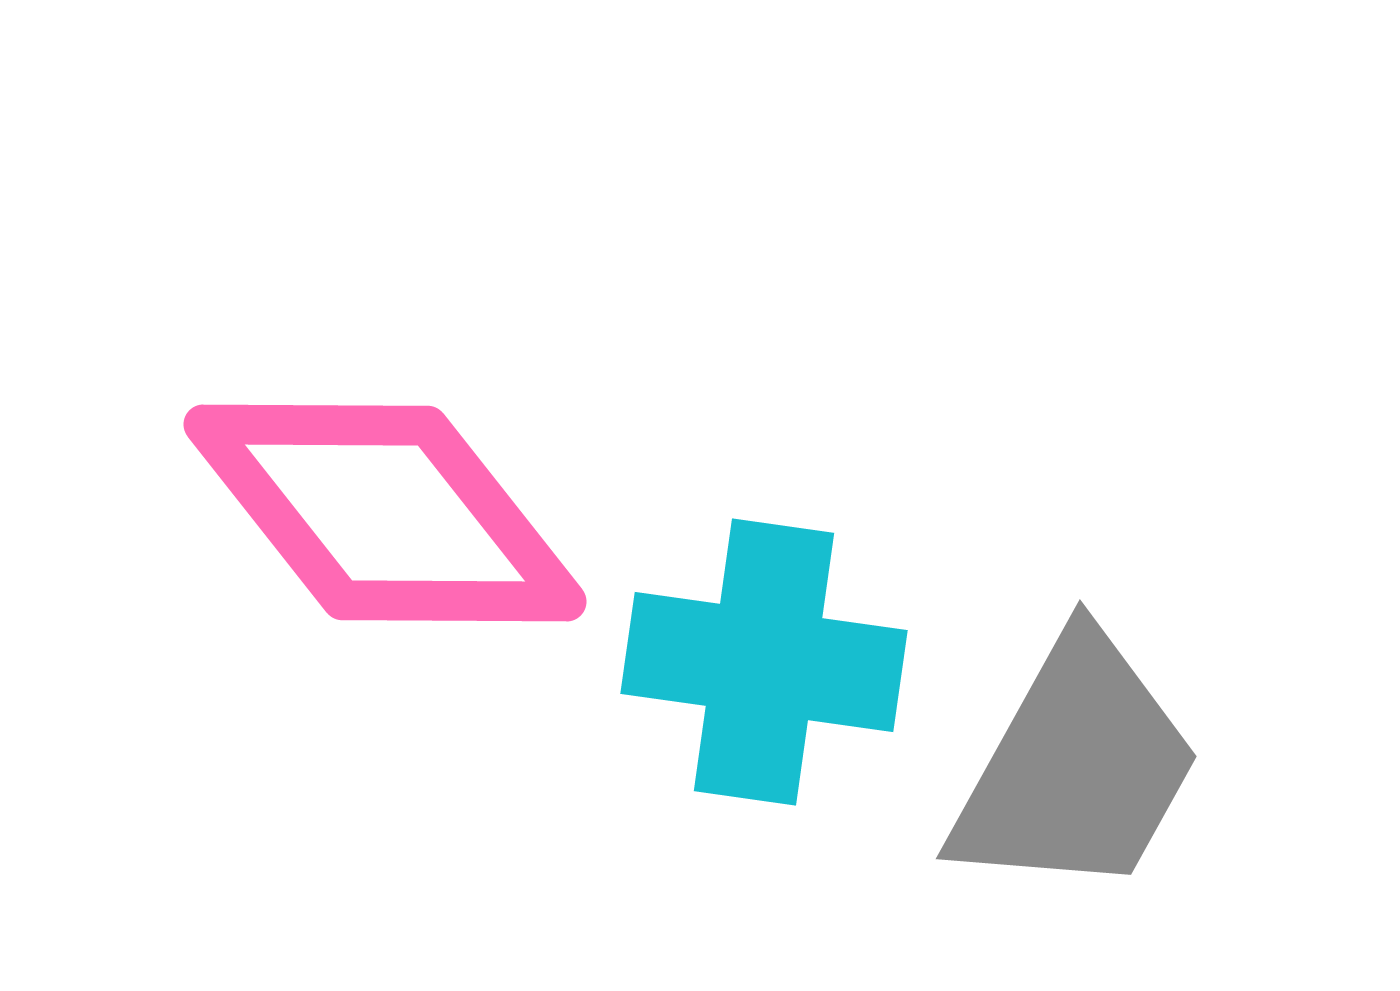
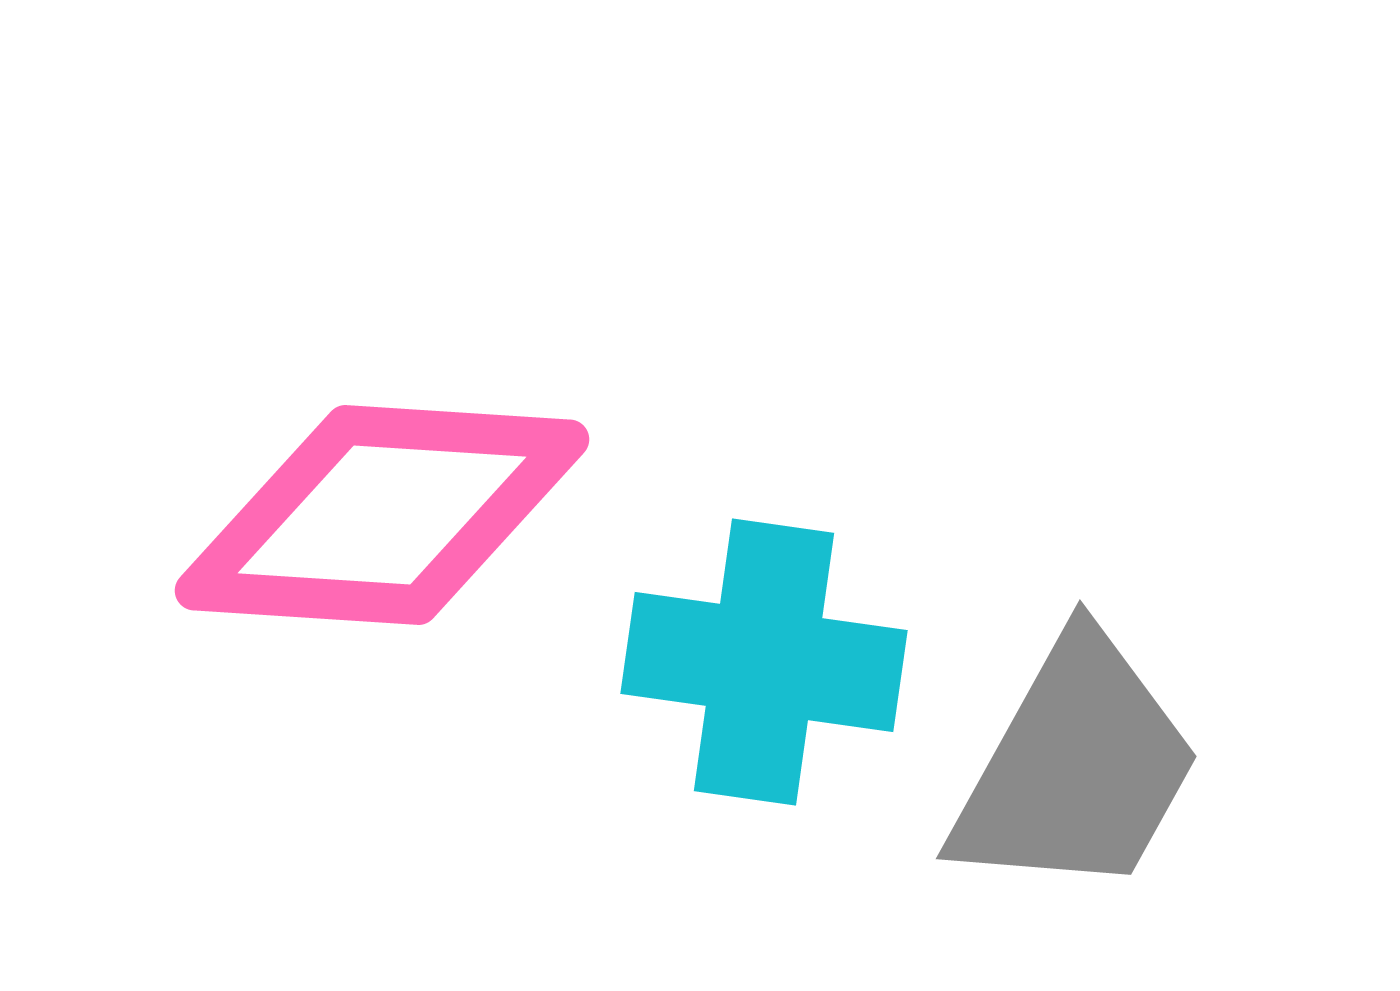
pink diamond: moved 3 px left, 2 px down; rotated 48 degrees counterclockwise
